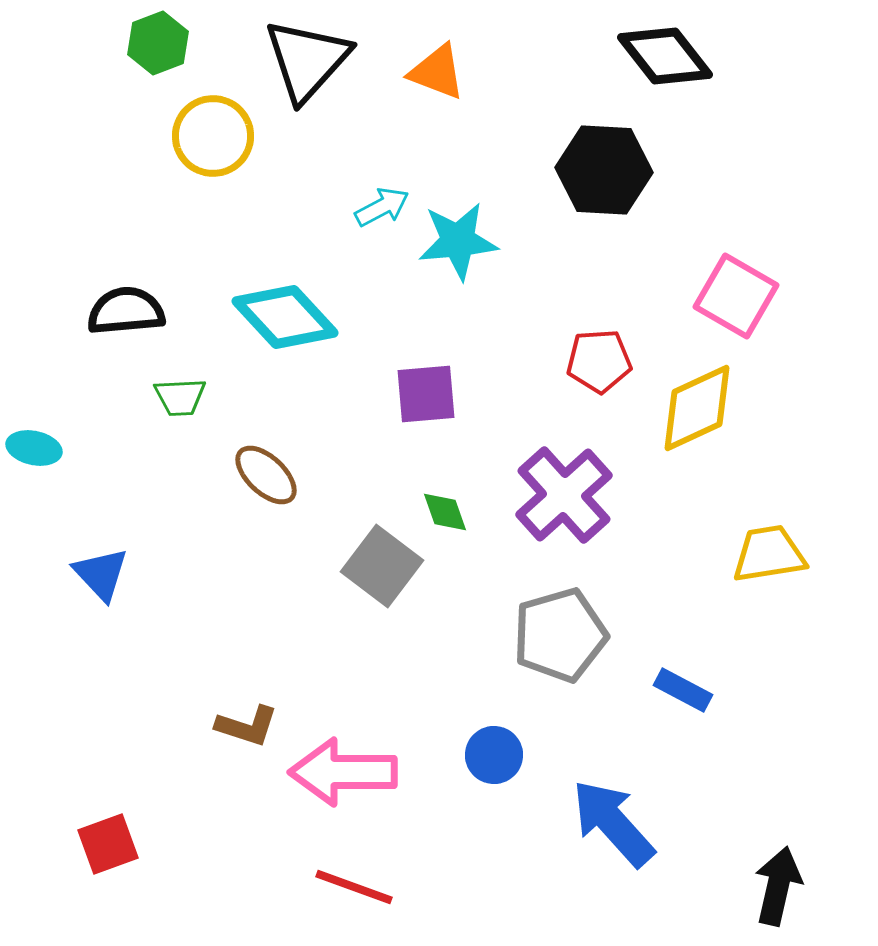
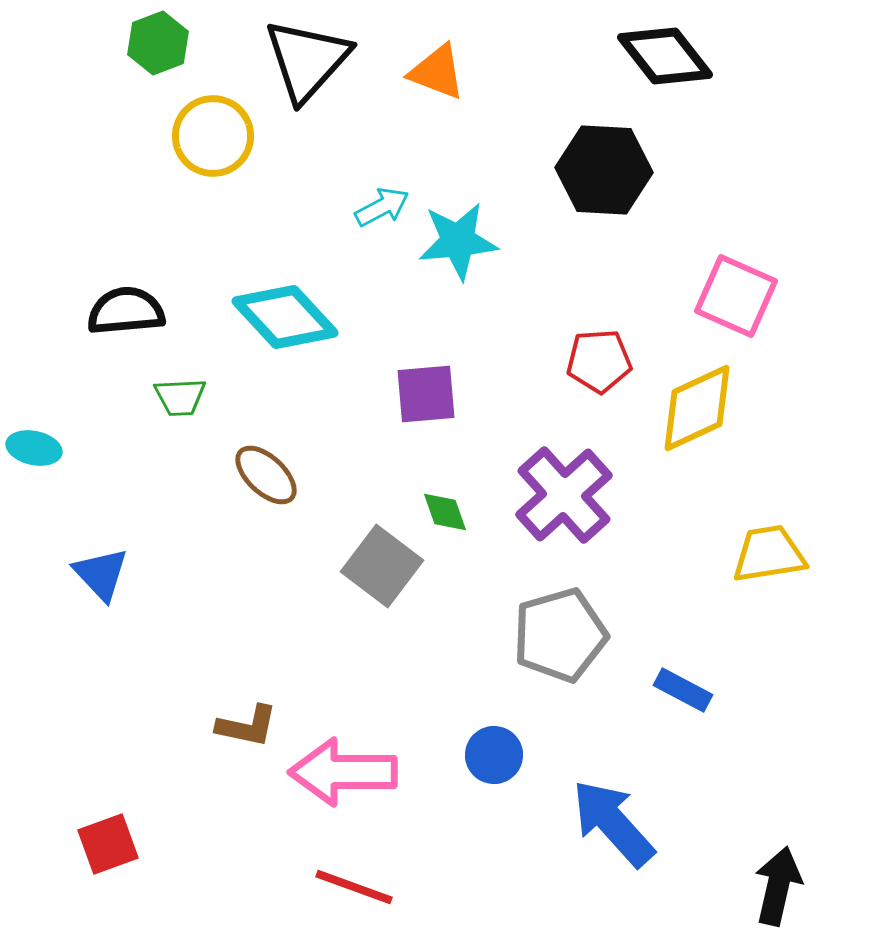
pink square: rotated 6 degrees counterclockwise
brown L-shape: rotated 6 degrees counterclockwise
